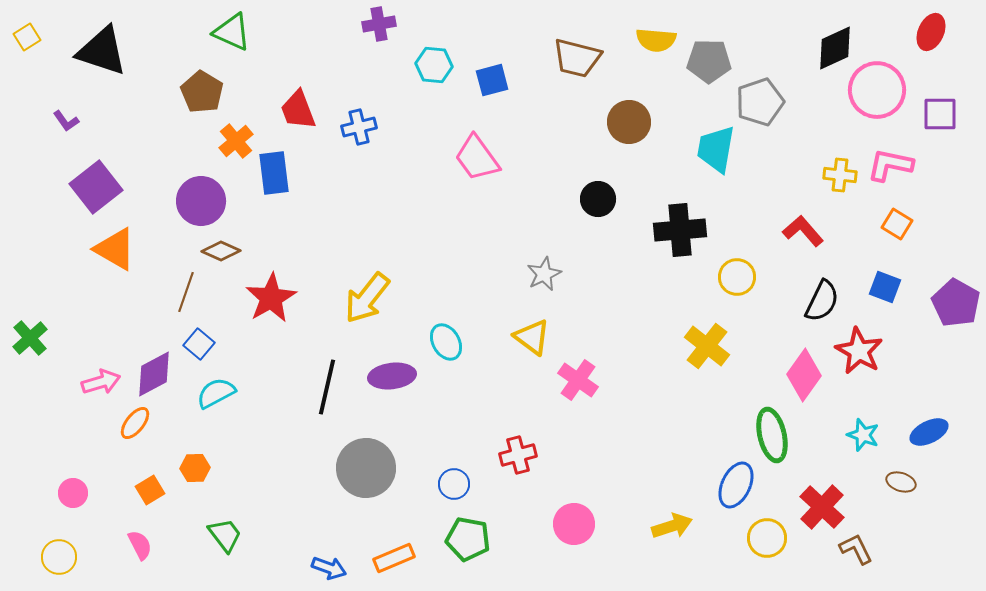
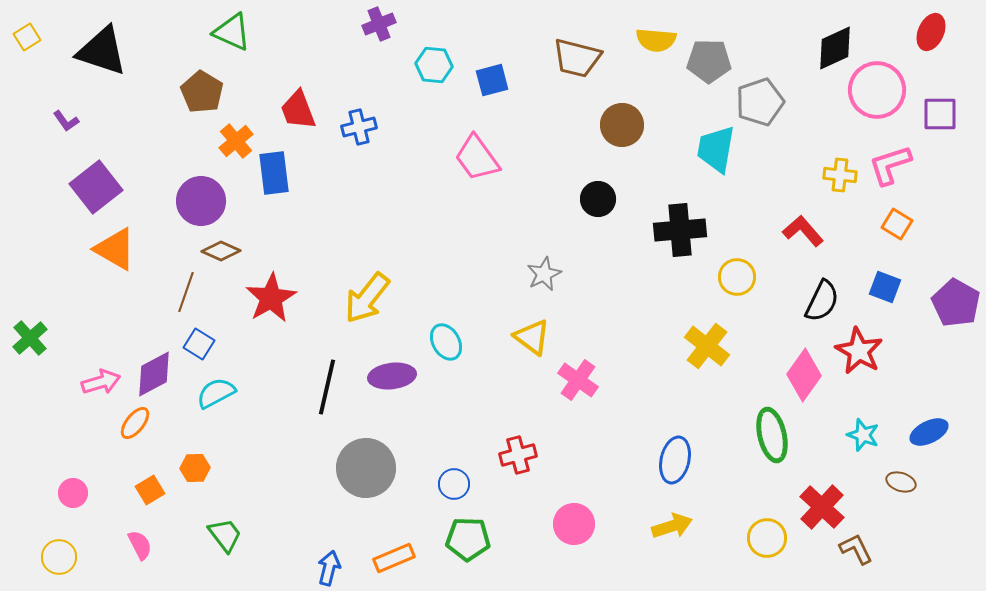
purple cross at (379, 24): rotated 12 degrees counterclockwise
brown circle at (629, 122): moved 7 px left, 3 px down
pink L-shape at (890, 165): rotated 30 degrees counterclockwise
blue square at (199, 344): rotated 8 degrees counterclockwise
blue ellipse at (736, 485): moved 61 px left, 25 px up; rotated 12 degrees counterclockwise
green pentagon at (468, 539): rotated 9 degrees counterclockwise
blue arrow at (329, 568): rotated 96 degrees counterclockwise
